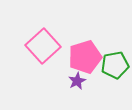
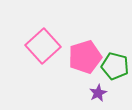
green pentagon: moved 1 px down; rotated 24 degrees clockwise
purple star: moved 21 px right, 12 px down
